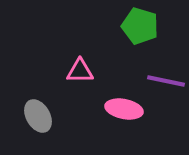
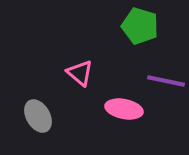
pink triangle: moved 2 px down; rotated 40 degrees clockwise
